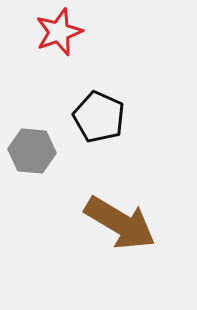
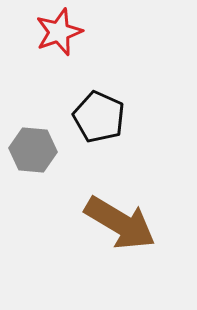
gray hexagon: moved 1 px right, 1 px up
